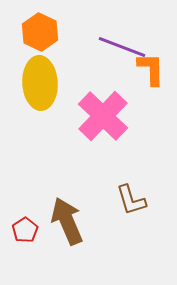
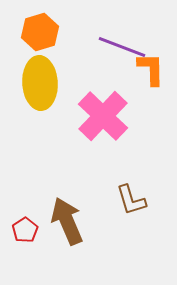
orange hexagon: rotated 18 degrees clockwise
